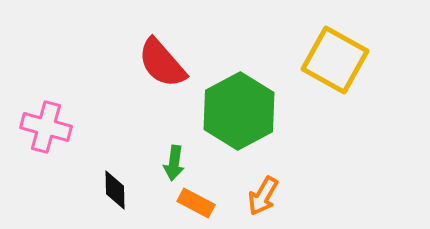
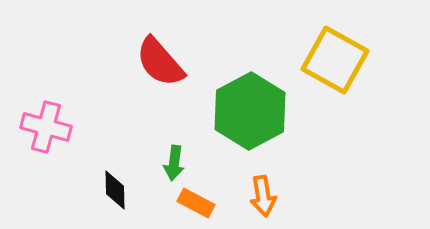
red semicircle: moved 2 px left, 1 px up
green hexagon: moved 11 px right
orange arrow: rotated 39 degrees counterclockwise
